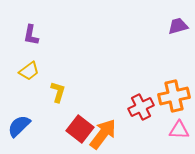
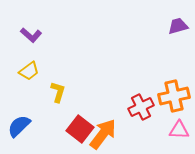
purple L-shape: rotated 60 degrees counterclockwise
